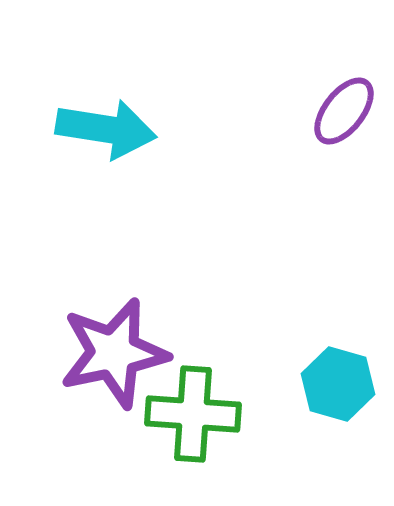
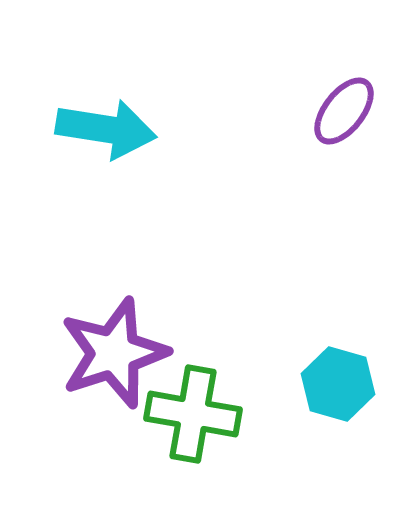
purple star: rotated 6 degrees counterclockwise
green cross: rotated 6 degrees clockwise
